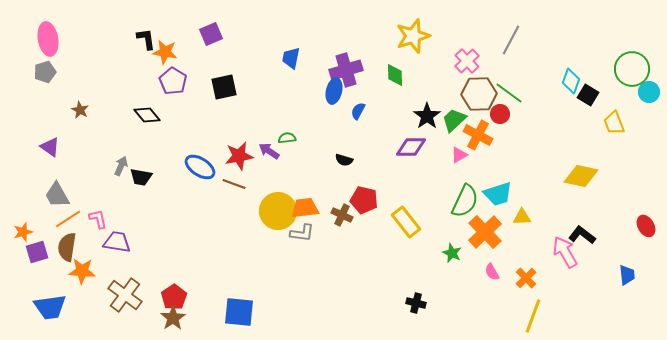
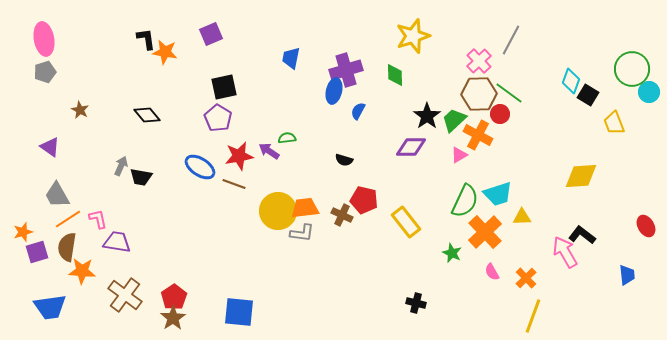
pink ellipse at (48, 39): moved 4 px left
pink cross at (467, 61): moved 12 px right
purple pentagon at (173, 81): moved 45 px right, 37 px down
yellow diamond at (581, 176): rotated 16 degrees counterclockwise
